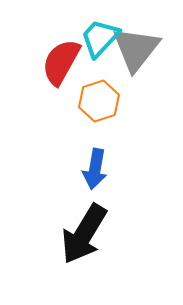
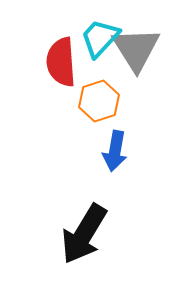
gray triangle: rotated 10 degrees counterclockwise
red semicircle: rotated 33 degrees counterclockwise
blue arrow: moved 20 px right, 18 px up
